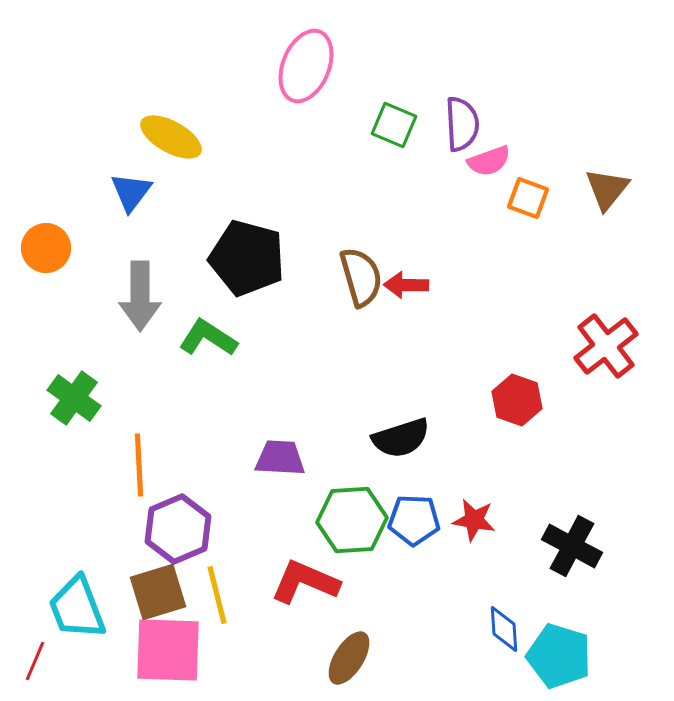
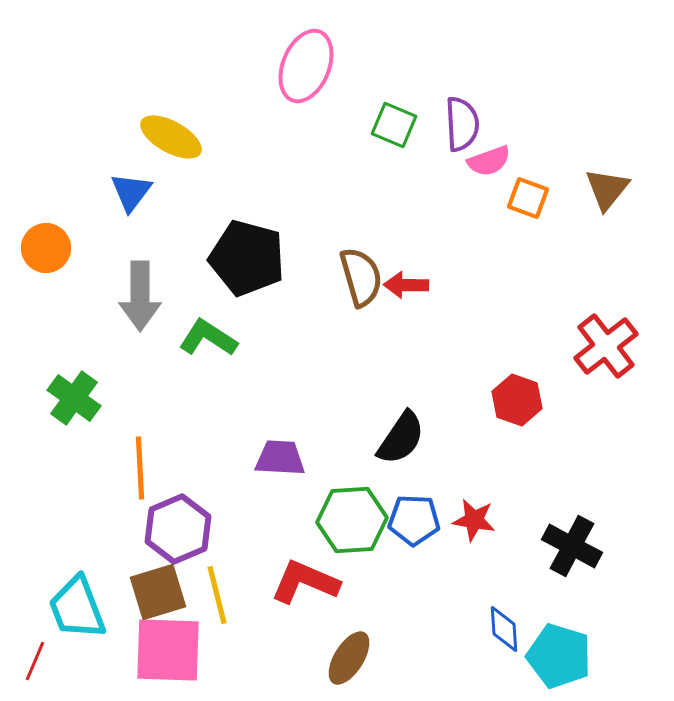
black semicircle: rotated 38 degrees counterclockwise
orange line: moved 1 px right, 3 px down
